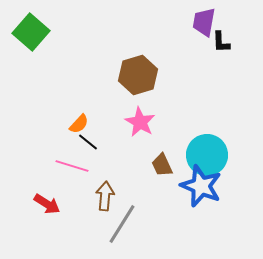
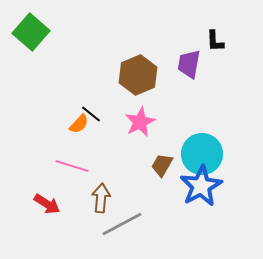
purple trapezoid: moved 15 px left, 42 px down
black L-shape: moved 6 px left, 1 px up
brown hexagon: rotated 6 degrees counterclockwise
pink star: rotated 16 degrees clockwise
black line: moved 3 px right, 28 px up
cyan circle: moved 5 px left, 1 px up
brown trapezoid: rotated 55 degrees clockwise
blue star: rotated 21 degrees clockwise
brown arrow: moved 4 px left, 2 px down
gray line: rotated 30 degrees clockwise
